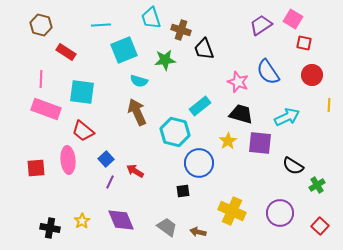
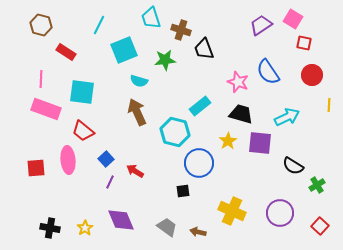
cyan line at (101, 25): moved 2 px left; rotated 60 degrees counterclockwise
yellow star at (82, 221): moved 3 px right, 7 px down
